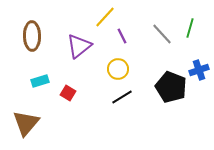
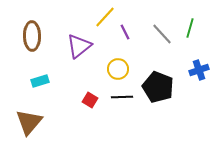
purple line: moved 3 px right, 4 px up
black pentagon: moved 13 px left
red square: moved 22 px right, 7 px down
black line: rotated 30 degrees clockwise
brown triangle: moved 3 px right, 1 px up
